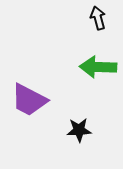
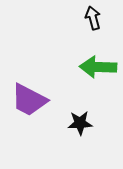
black arrow: moved 5 px left
black star: moved 1 px right, 7 px up
